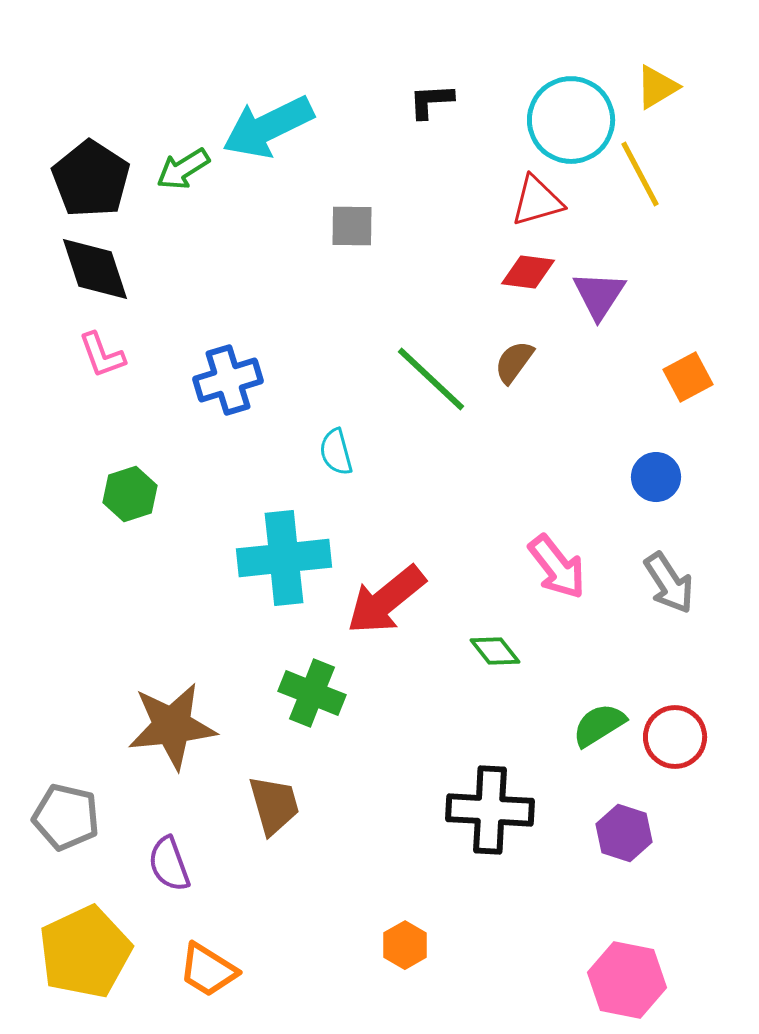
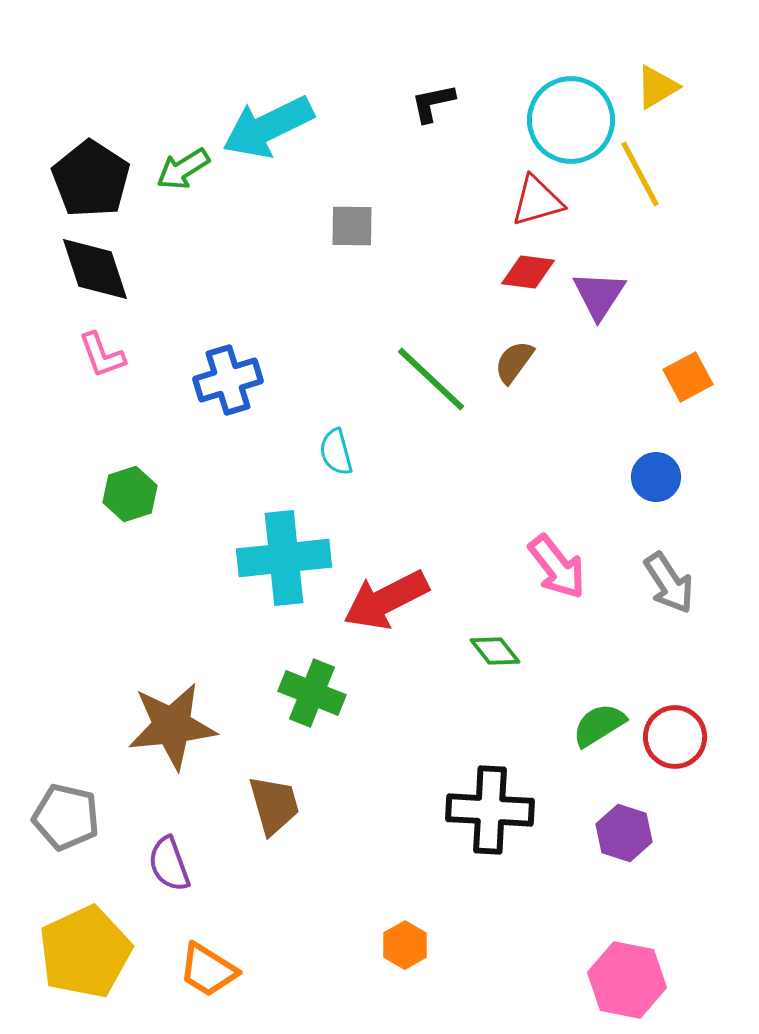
black L-shape: moved 2 px right, 2 px down; rotated 9 degrees counterclockwise
red arrow: rotated 12 degrees clockwise
